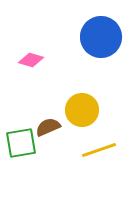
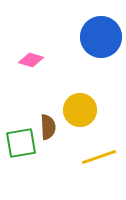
yellow circle: moved 2 px left
brown semicircle: rotated 110 degrees clockwise
yellow line: moved 7 px down
